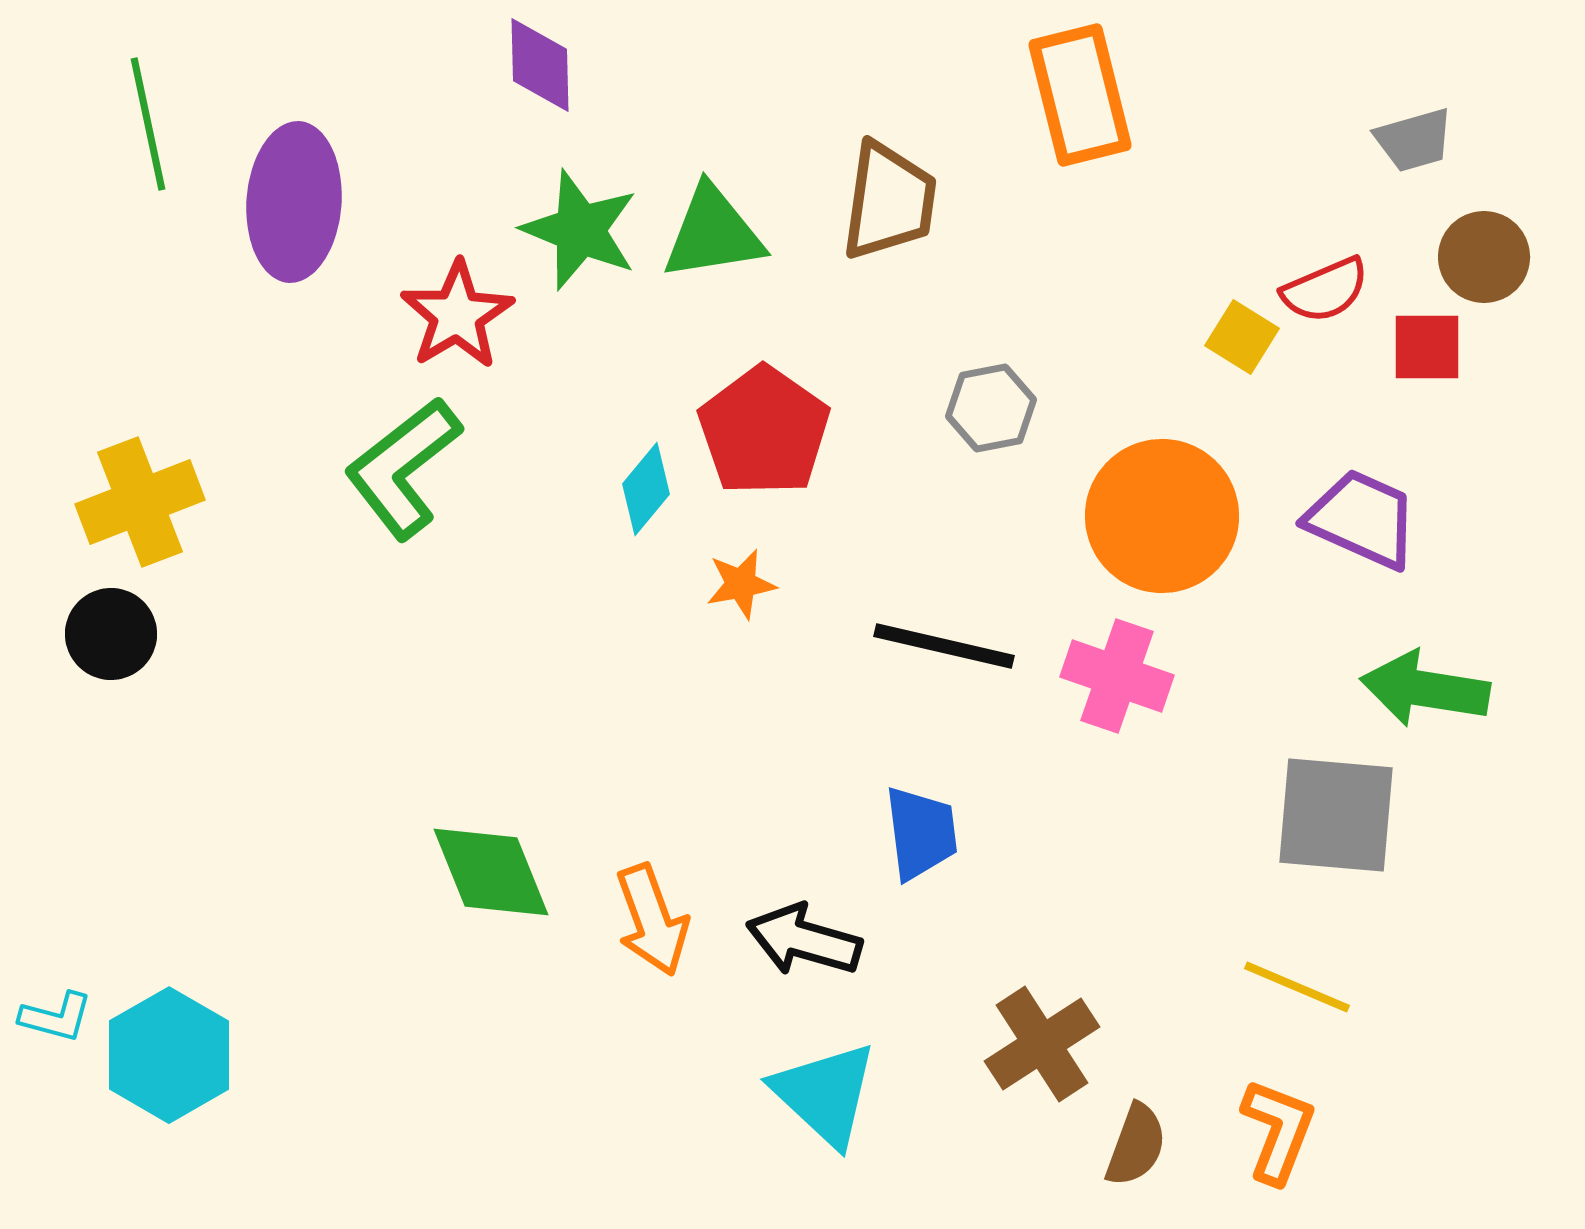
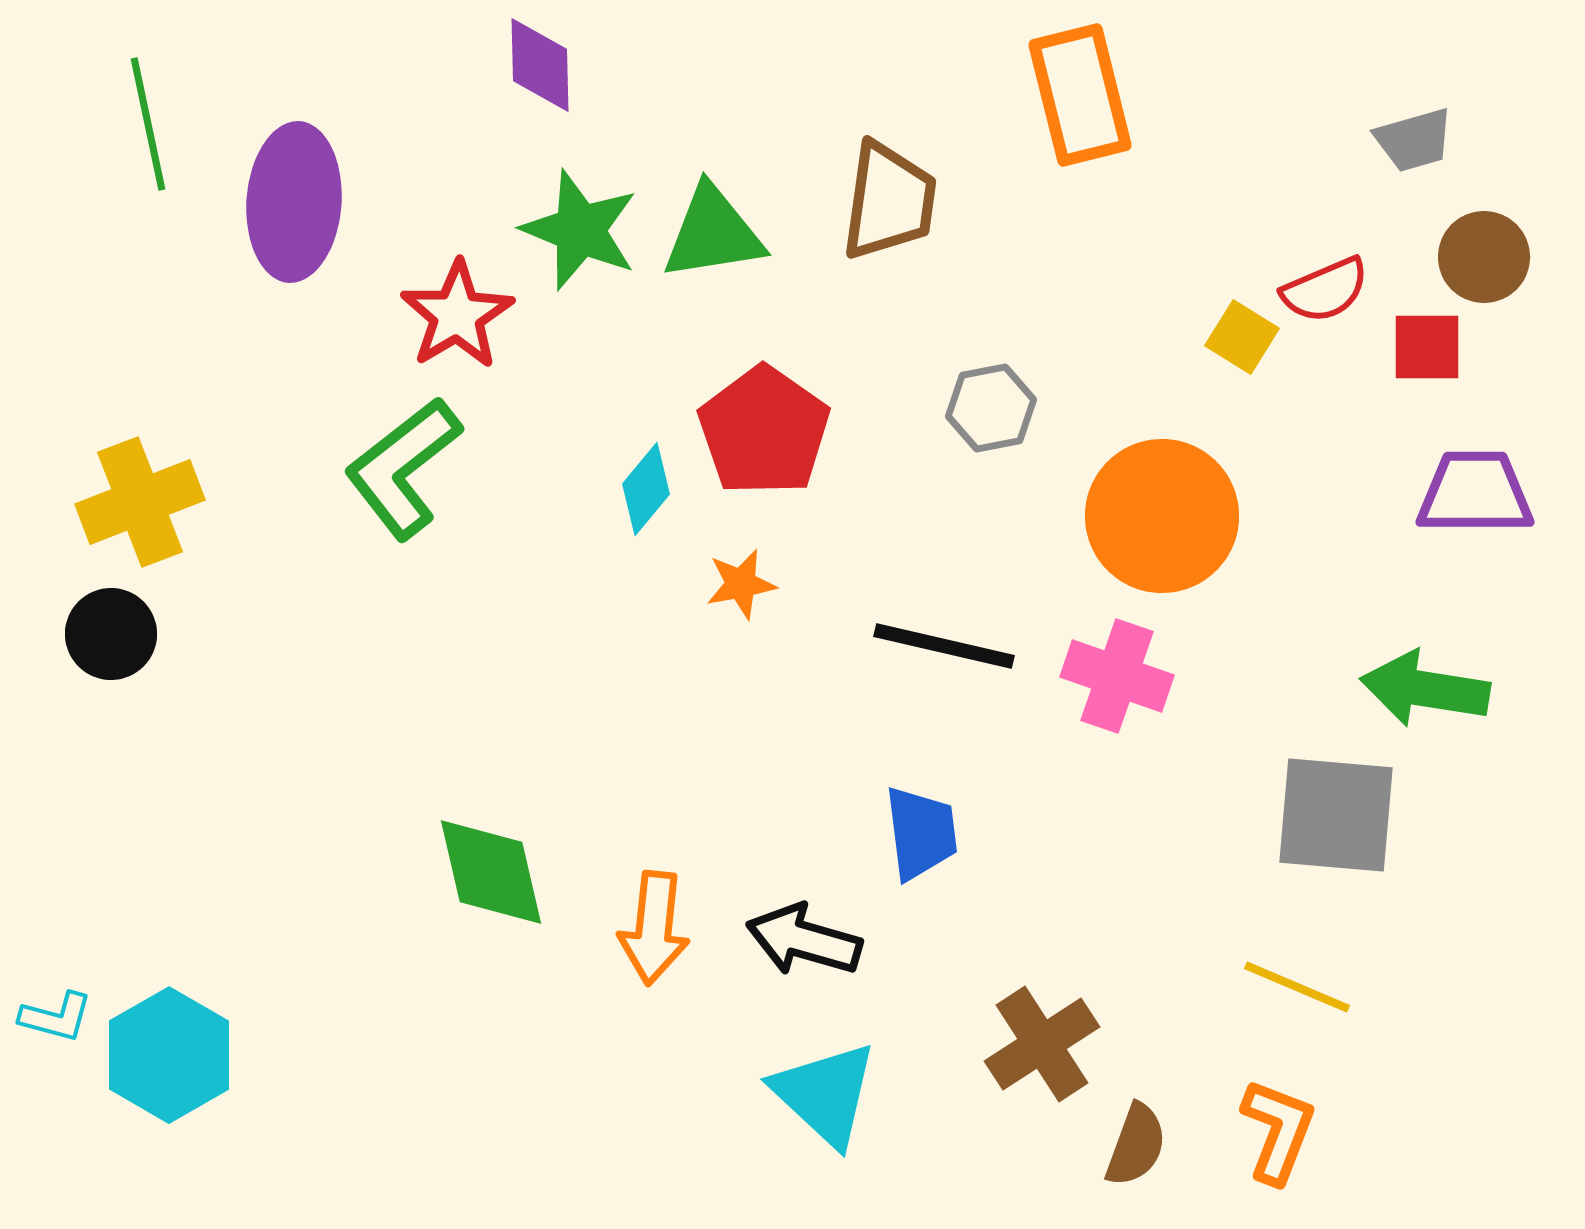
purple trapezoid: moved 113 px right, 26 px up; rotated 24 degrees counterclockwise
green diamond: rotated 9 degrees clockwise
orange arrow: moved 2 px right, 8 px down; rotated 26 degrees clockwise
